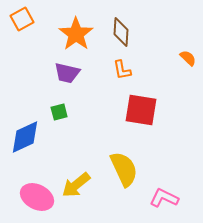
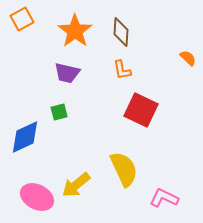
orange star: moved 1 px left, 3 px up
red square: rotated 16 degrees clockwise
